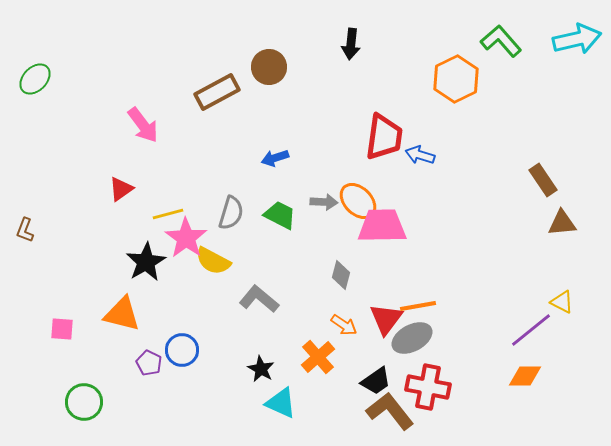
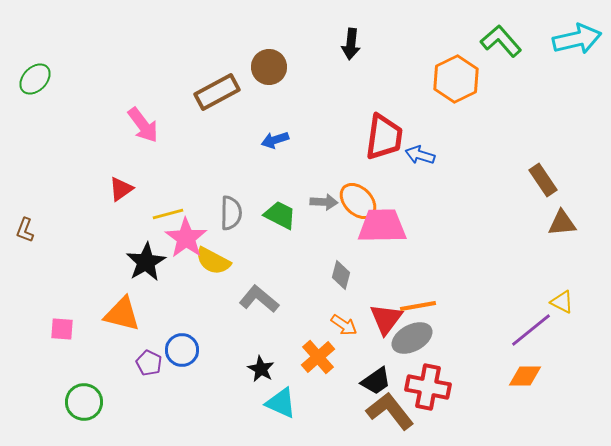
blue arrow at (275, 158): moved 18 px up
gray semicircle at (231, 213): rotated 16 degrees counterclockwise
